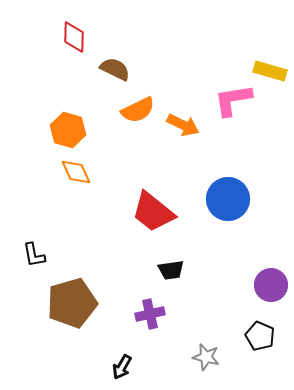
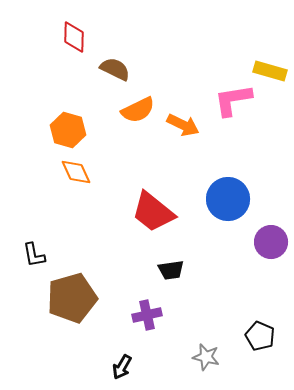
purple circle: moved 43 px up
brown pentagon: moved 5 px up
purple cross: moved 3 px left, 1 px down
